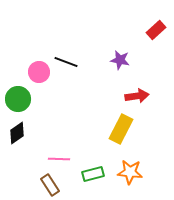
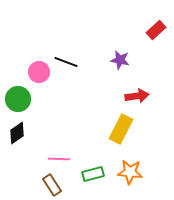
brown rectangle: moved 2 px right
